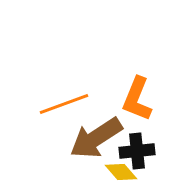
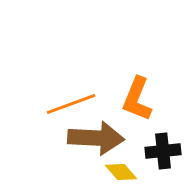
orange line: moved 7 px right
brown arrow: rotated 144 degrees counterclockwise
black cross: moved 26 px right
